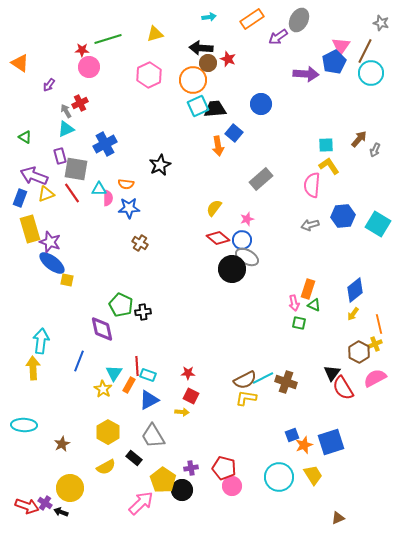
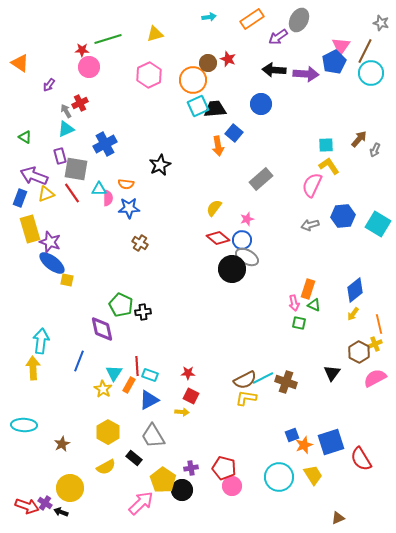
black arrow at (201, 48): moved 73 px right, 22 px down
pink semicircle at (312, 185): rotated 20 degrees clockwise
cyan rectangle at (148, 375): moved 2 px right
red semicircle at (343, 388): moved 18 px right, 71 px down
